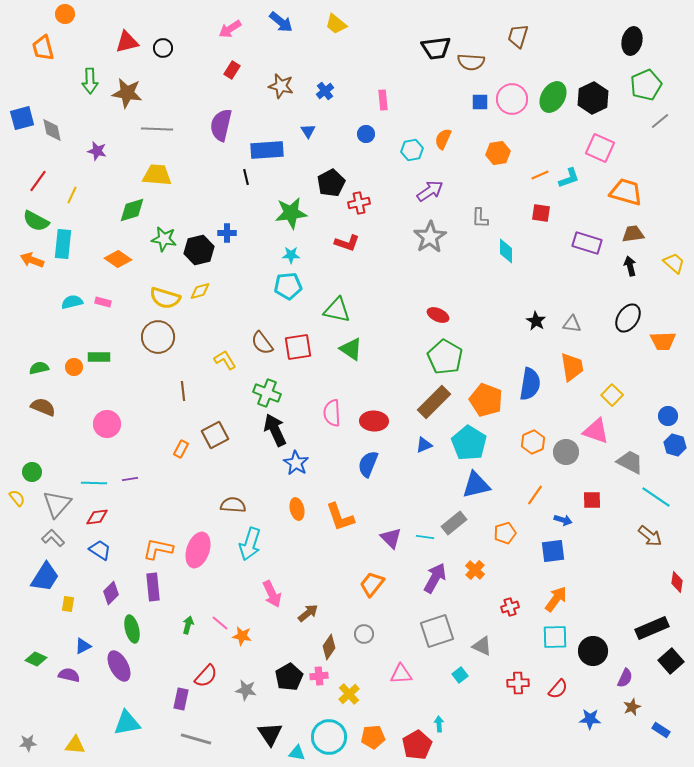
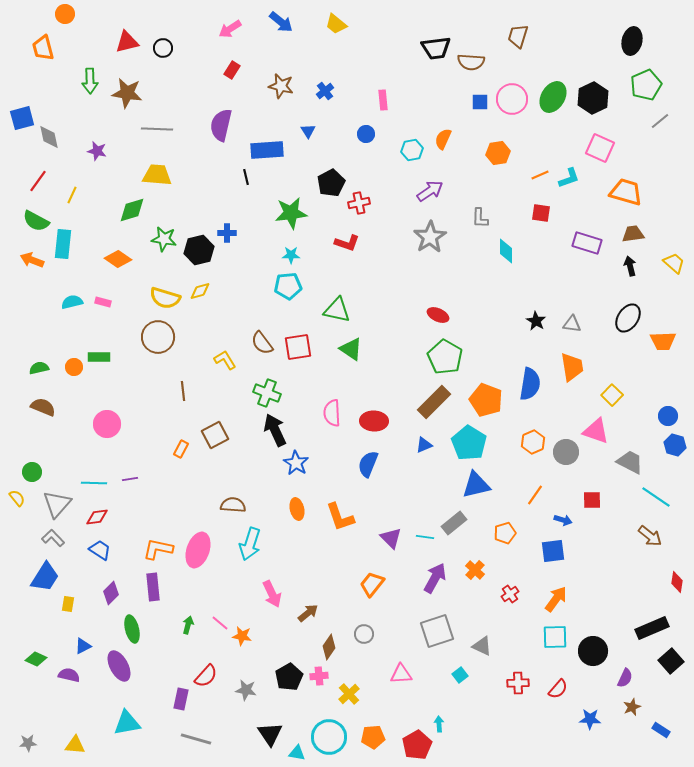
gray diamond at (52, 130): moved 3 px left, 7 px down
red cross at (510, 607): moved 13 px up; rotated 18 degrees counterclockwise
